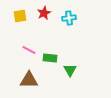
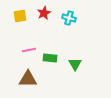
cyan cross: rotated 24 degrees clockwise
pink line: rotated 40 degrees counterclockwise
green triangle: moved 5 px right, 6 px up
brown triangle: moved 1 px left, 1 px up
